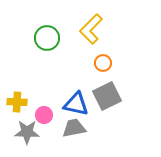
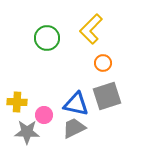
gray square: rotated 8 degrees clockwise
gray trapezoid: rotated 15 degrees counterclockwise
